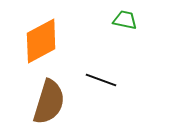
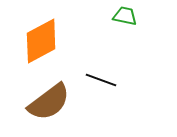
green trapezoid: moved 4 px up
brown semicircle: rotated 36 degrees clockwise
